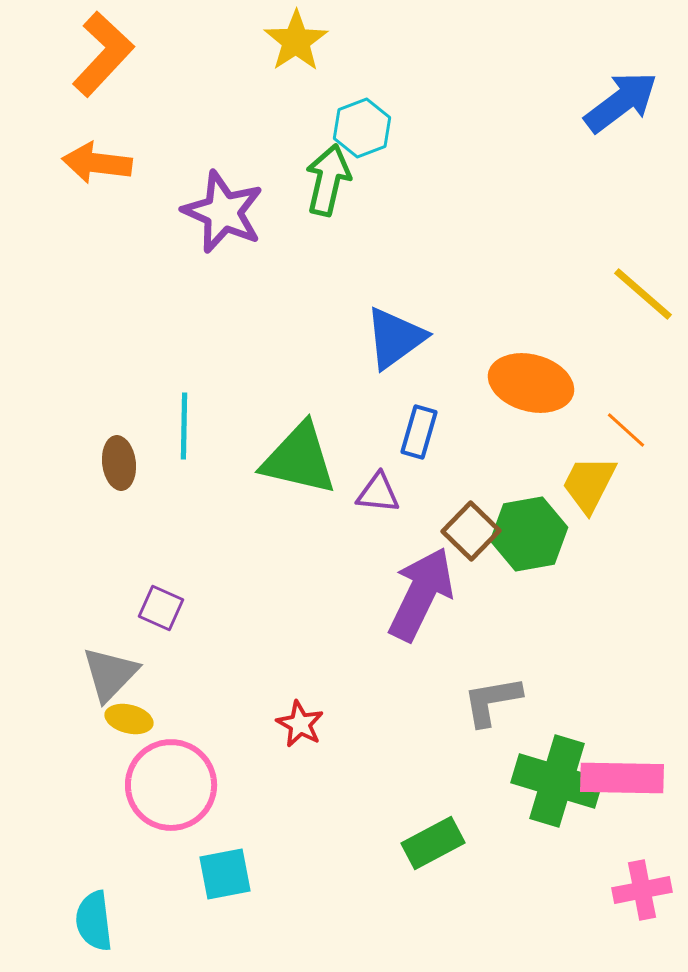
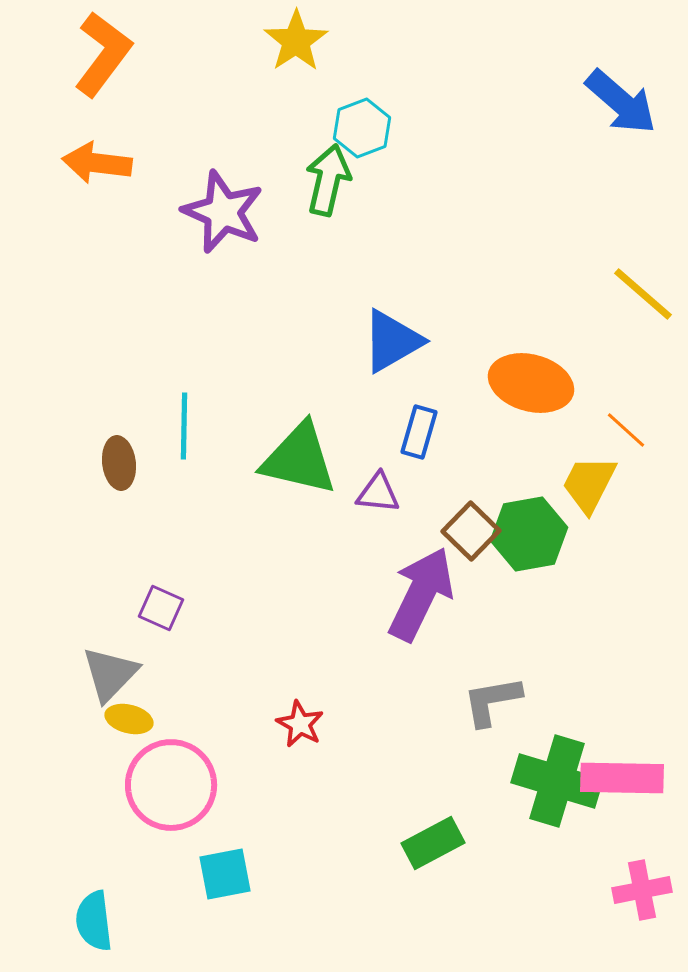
orange L-shape: rotated 6 degrees counterclockwise
blue arrow: rotated 78 degrees clockwise
blue triangle: moved 3 px left, 3 px down; rotated 6 degrees clockwise
